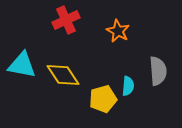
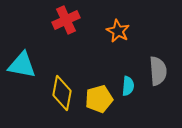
yellow diamond: moved 1 px left, 18 px down; rotated 44 degrees clockwise
yellow pentagon: moved 4 px left
